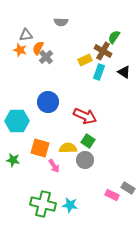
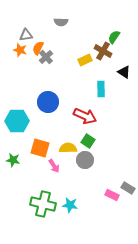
cyan rectangle: moved 2 px right, 17 px down; rotated 21 degrees counterclockwise
